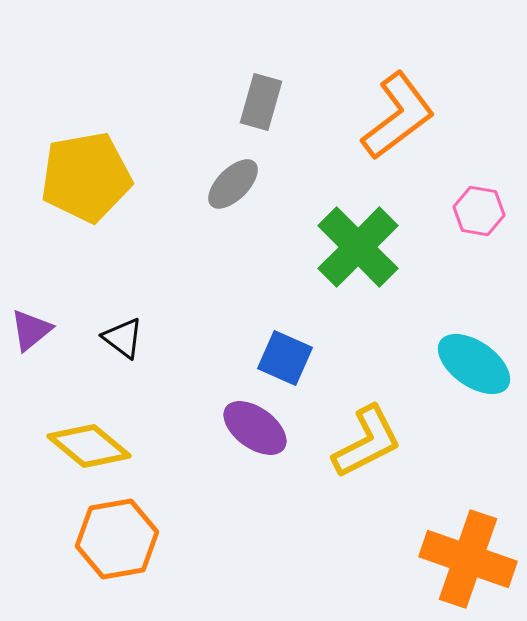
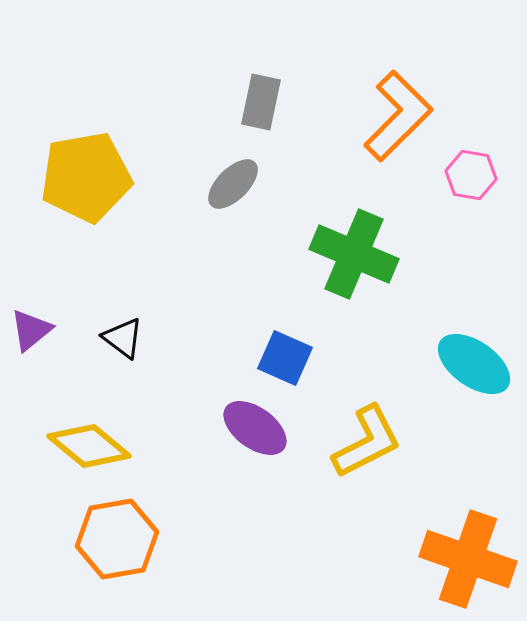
gray rectangle: rotated 4 degrees counterclockwise
orange L-shape: rotated 8 degrees counterclockwise
pink hexagon: moved 8 px left, 36 px up
green cross: moved 4 px left, 7 px down; rotated 22 degrees counterclockwise
